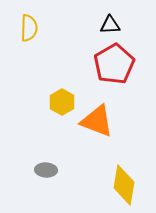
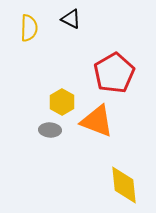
black triangle: moved 39 px left, 6 px up; rotated 30 degrees clockwise
red pentagon: moved 9 px down
gray ellipse: moved 4 px right, 40 px up
yellow diamond: rotated 15 degrees counterclockwise
